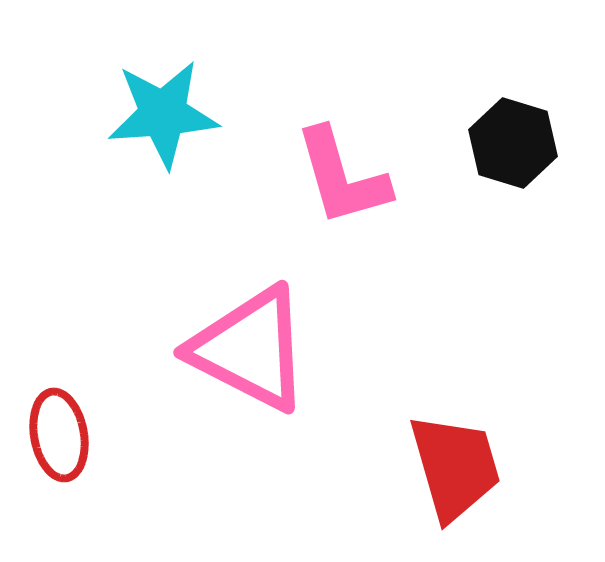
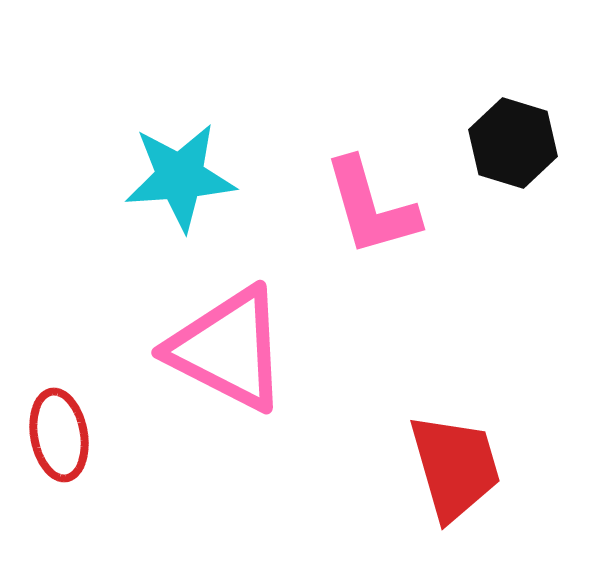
cyan star: moved 17 px right, 63 px down
pink L-shape: moved 29 px right, 30 px down
pink triangle: moved 22 px left
